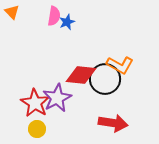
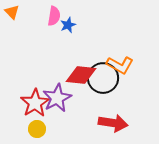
blue star: moved 1 px right, 3 px down
black circle: moved 2 px left, 1 px up
red star: rotated 8 degrees clockwise
